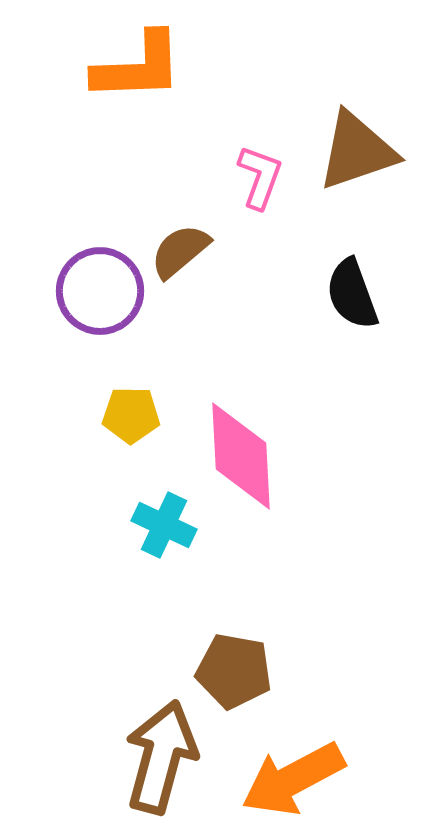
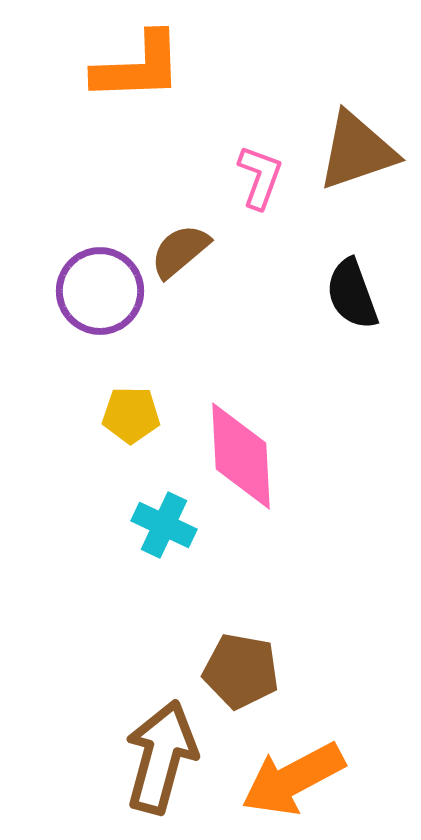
brown pentagon: moved 7 px right
